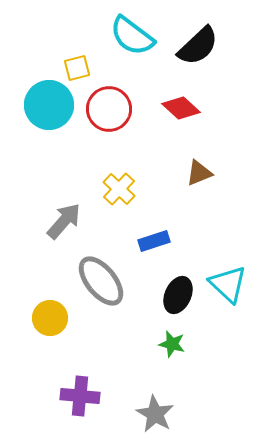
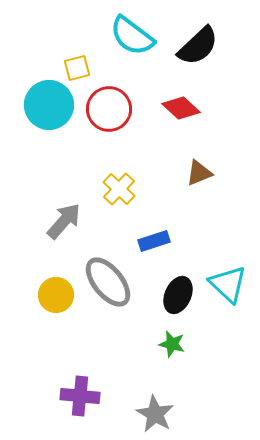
gray ellipse: moved 7 px right, 1 px down
yellow circle: moved 6 px right, 23 px up
